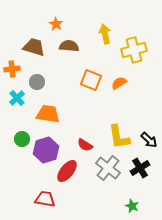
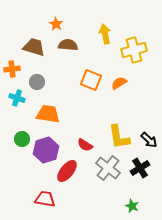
brown semicircle: moved 1 px left, 1 px up
cyan cross: rotated 28 degrees counterclockwise
